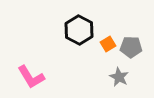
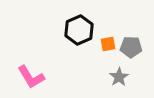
black hexagon: rotated 8 degrees clockwise
orange square: rotated 21 degrees clockwise
gray star: rotated 12 degrees clockwise
